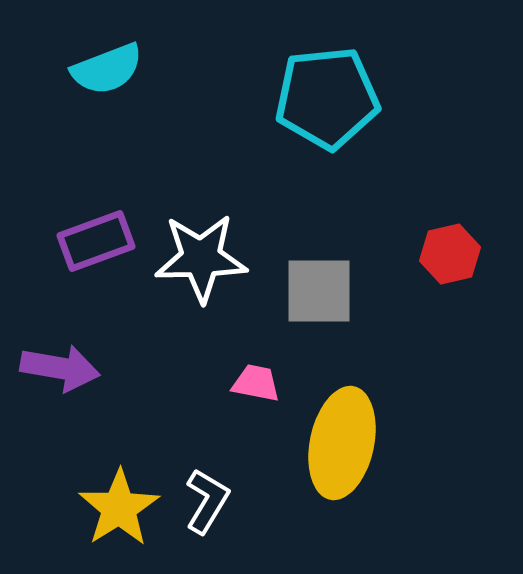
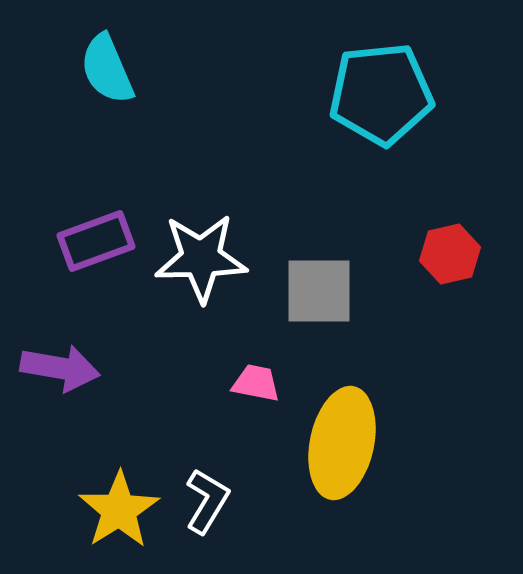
cyan semicircle: rotated 88 degrees clockwise
cyan pentagon: moved 54 px right, 4 px up
yellow star: moved 2 px down
